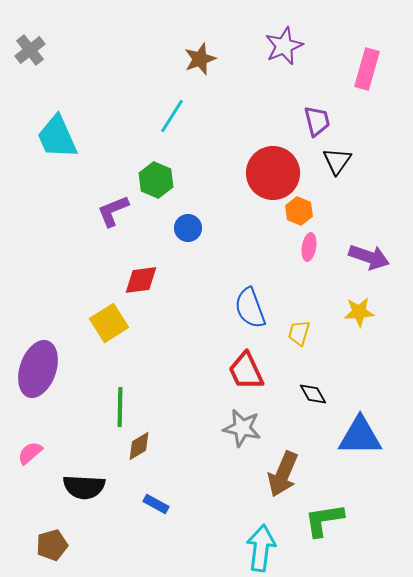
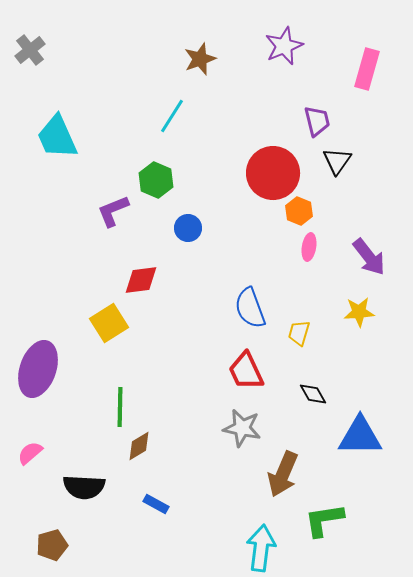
purple arrow: rotated 33 degrees clockwise
